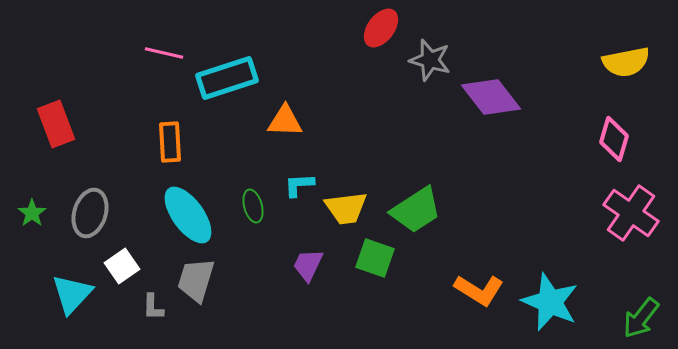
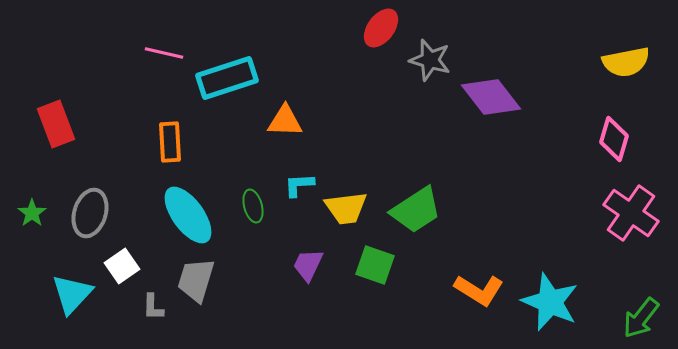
green square: moved 7 px down
